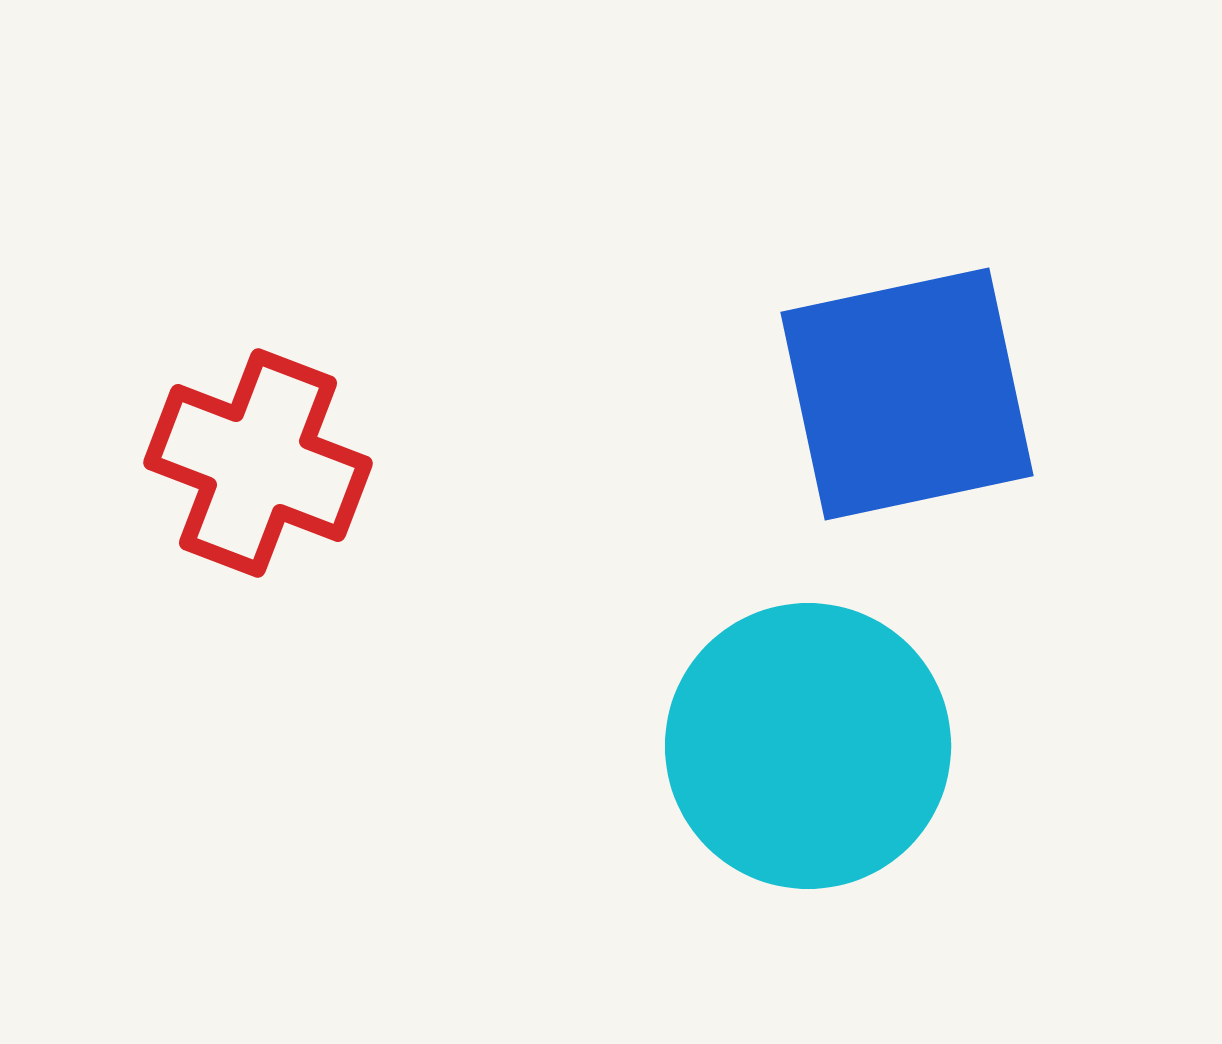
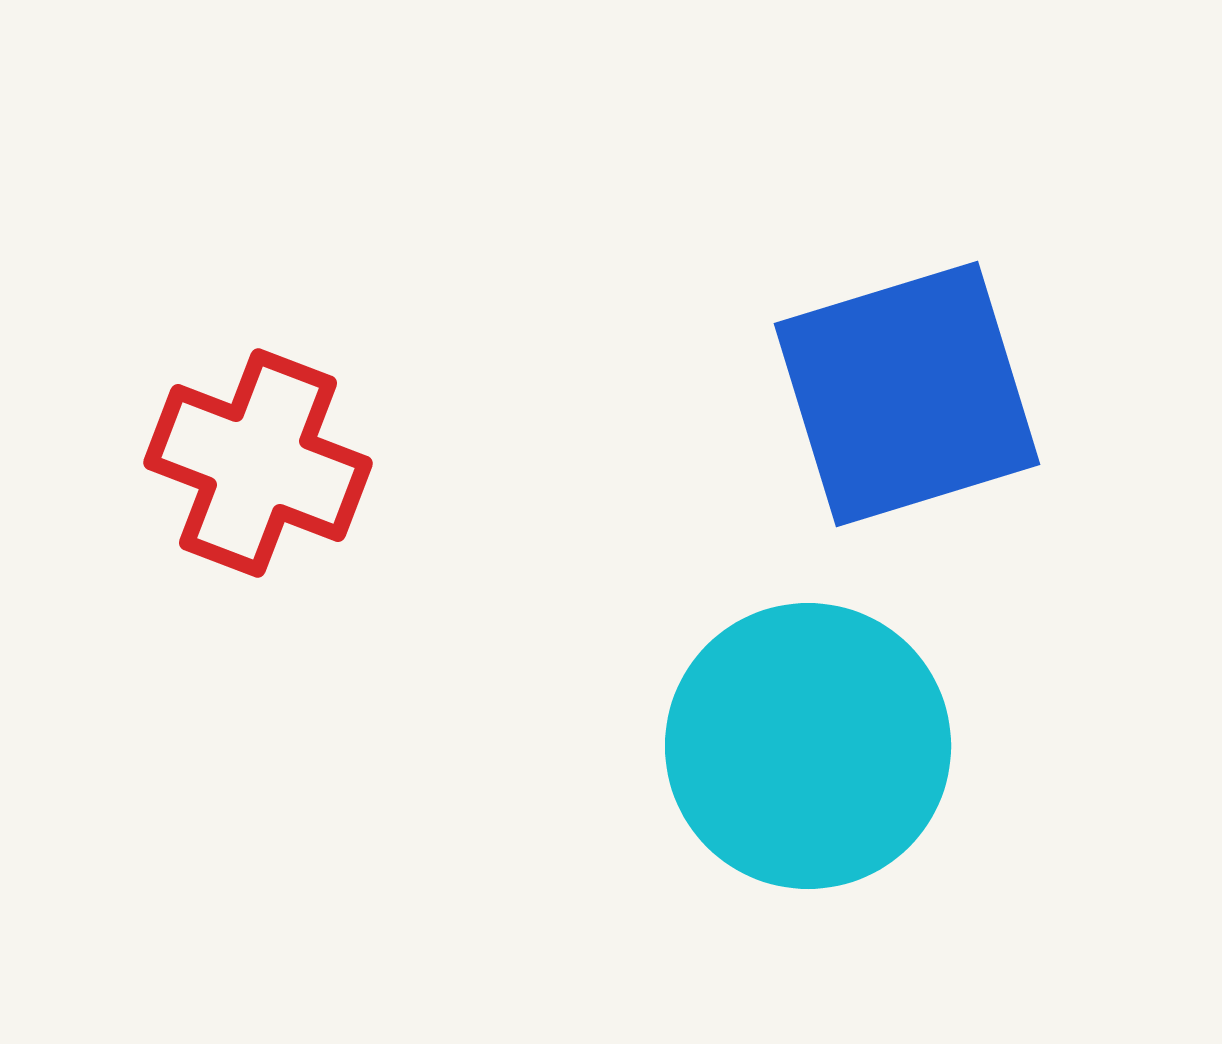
blue square: rotated 5 degrees counterclockwise
